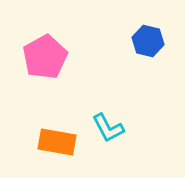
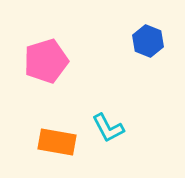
blue hexagon: rotated 8 degrees clockwise
pink pentagon: moved 1 px right, 4 px down; rotated 12 degrees clockwise
